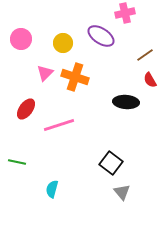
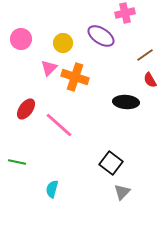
pink triangle: moved 4 px right, 5 px up
pink line: rotated 60 degrees clockwise
gray triangle: rotated 24 degrees clockwise
